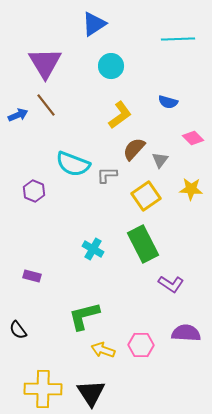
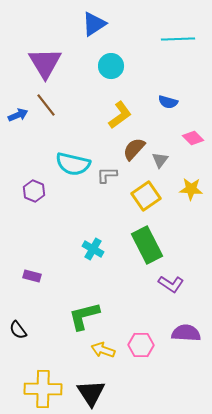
cyan semicircle: rotated 8 degrees counterclockwise
green rectangle: moved 4 px right, 1 px down
